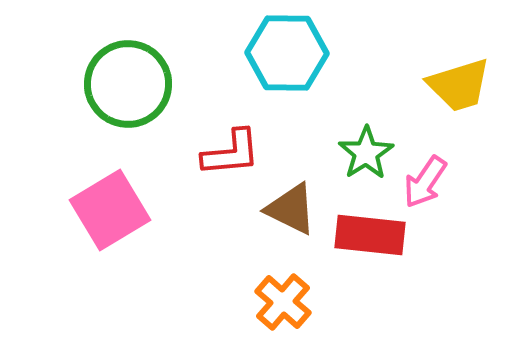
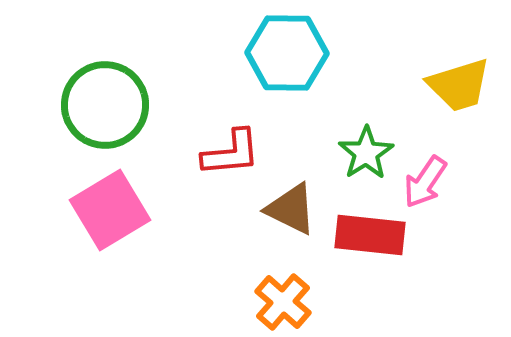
green circle: moved 23 px left, 21 px down
